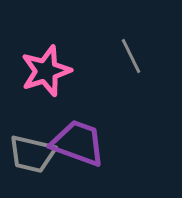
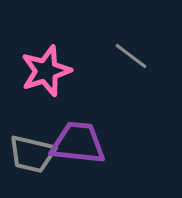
gray line: rotated 27 degrees counterclockwise
purple trapezoid: rotated 14 degrees counterclockwise
